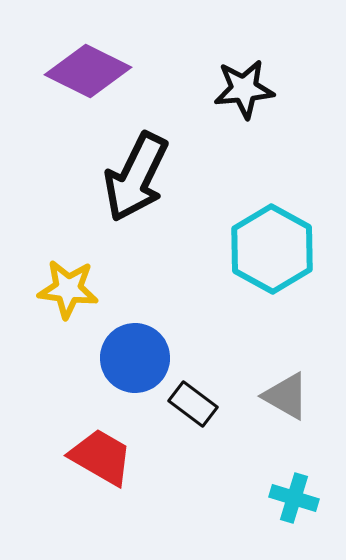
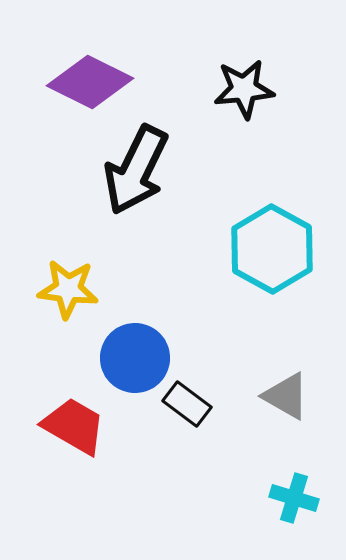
purple diamond: moved 2 px right, 11 px down
black arrow: moved 7 px up
black rectangle: moved 6 px left
red trapezoid: moved 27 px left, 31 px up
